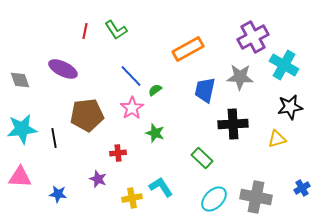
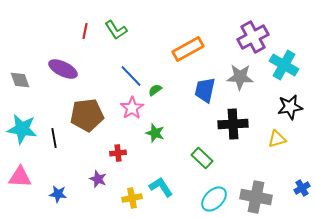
cyan star: rotated 16 degrees clockwise
